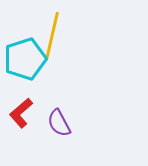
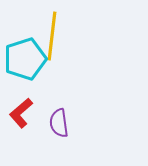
yellow line: rotated 6 degrees counterclockwise
purple semicircle: rotated 20 degrees clockwise
